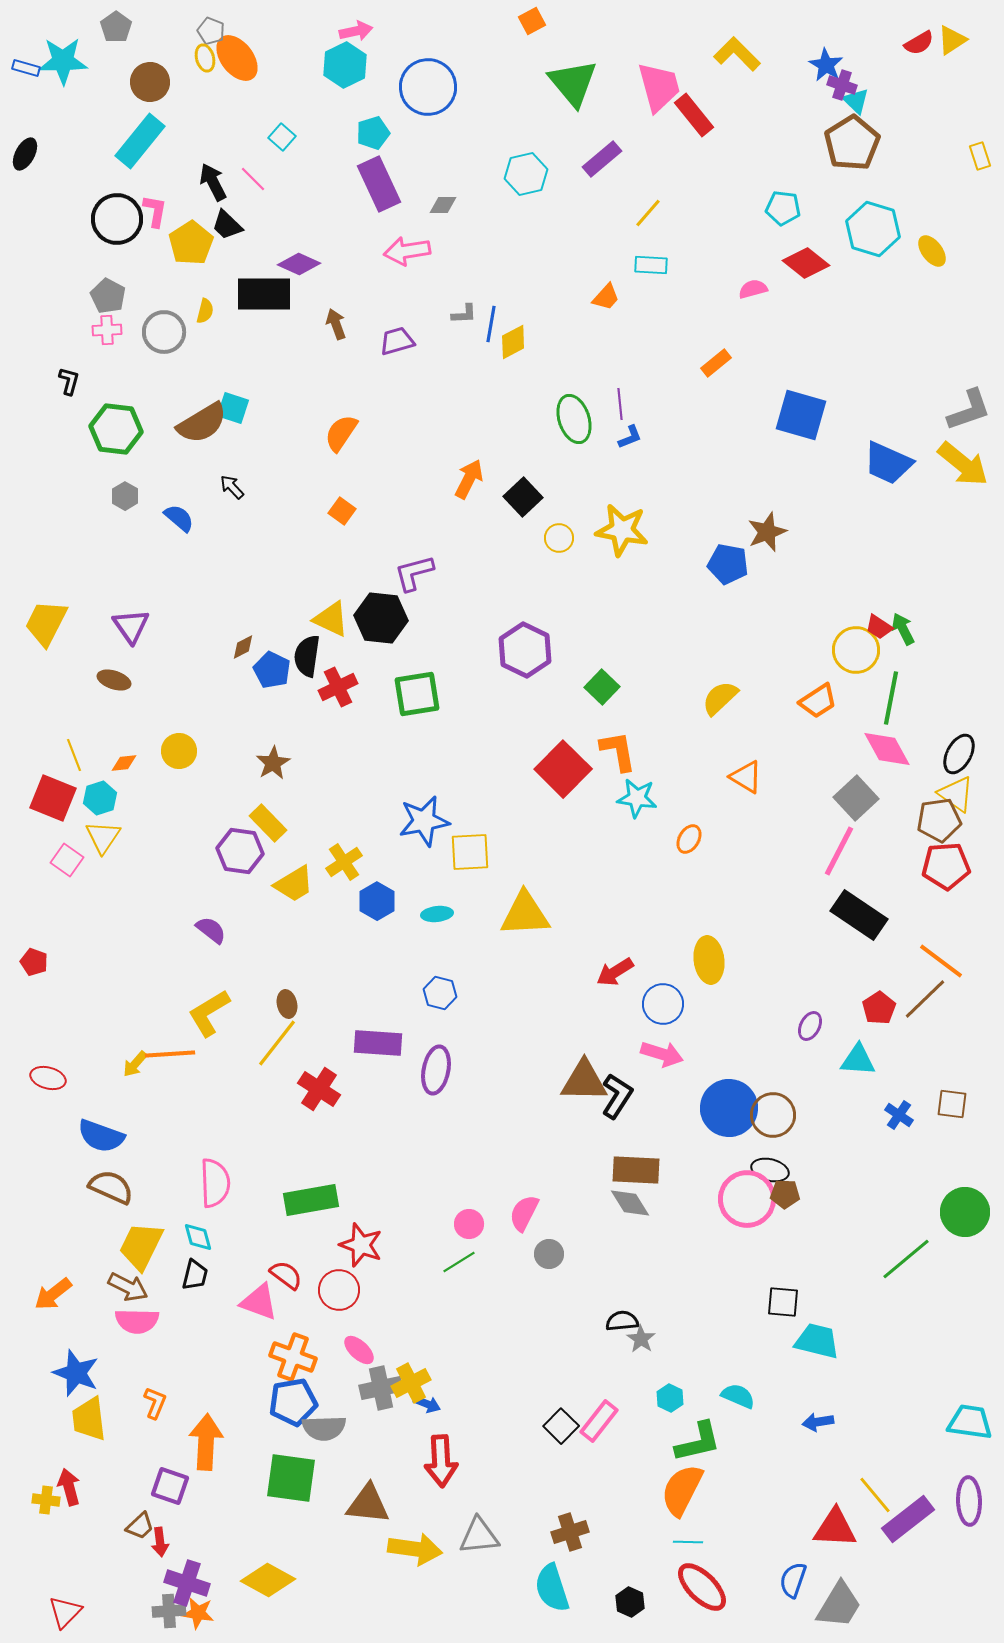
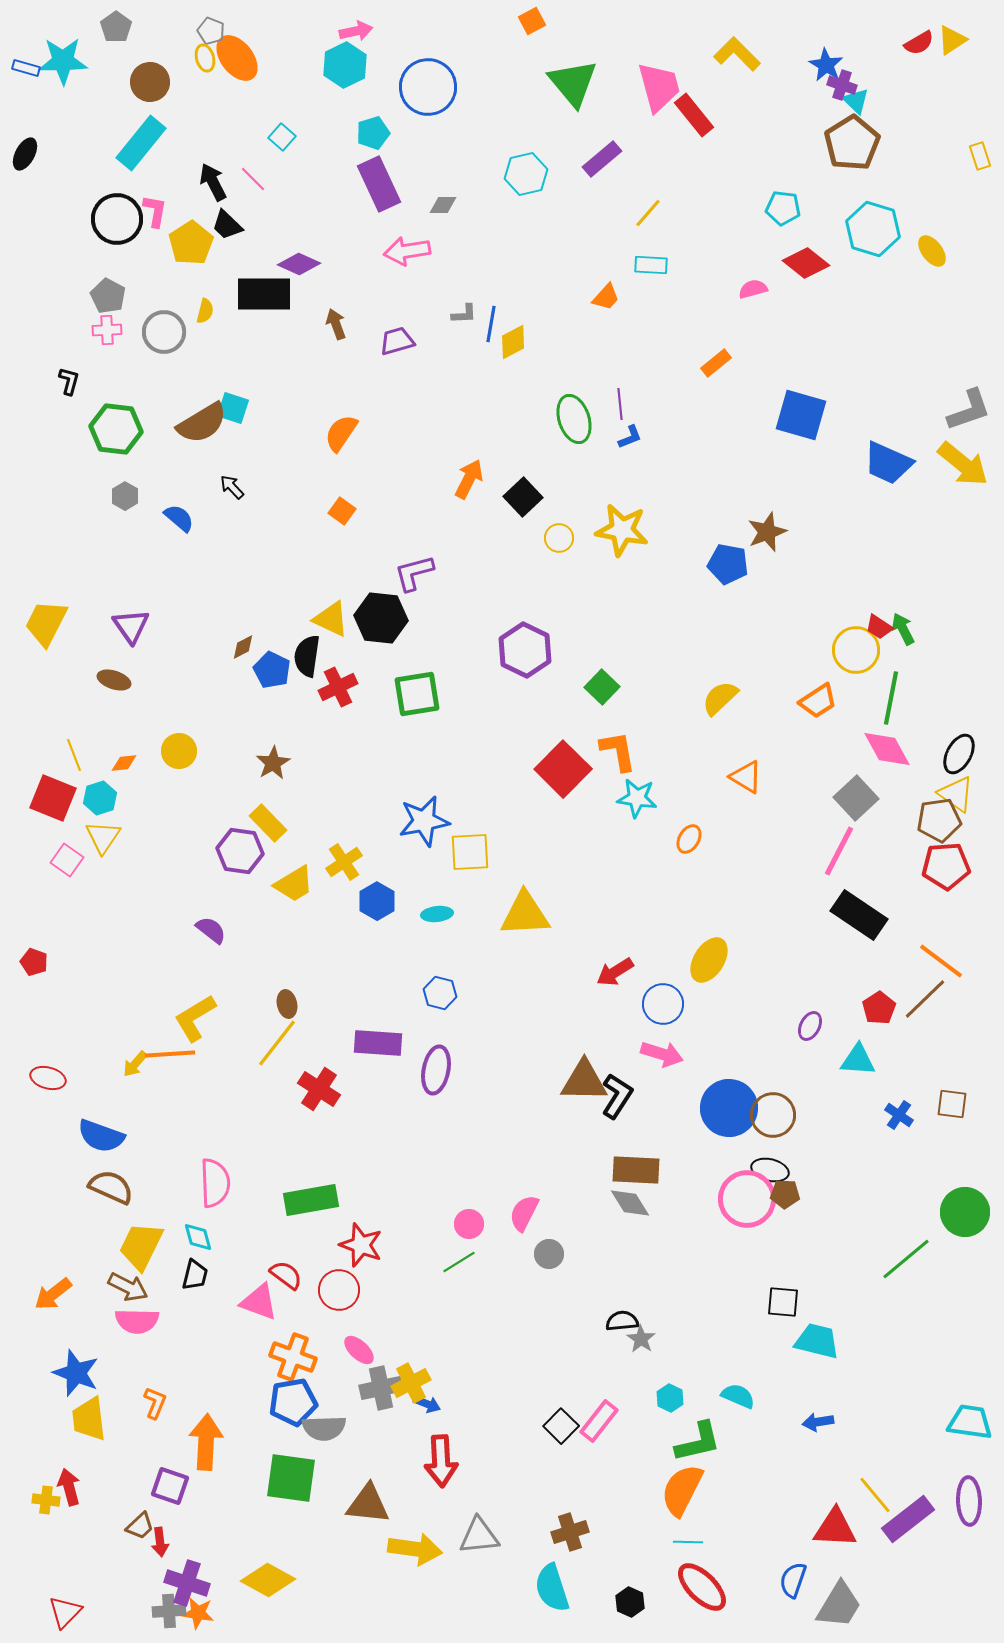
cyan rectangle at (140, 141): moved 1 px right, 2 px down
yellow ellipse at (709, 960): rotated 39 degrees clockwise
yellow L-shape at (209, 1013): moved 14 px left, 5 px down
